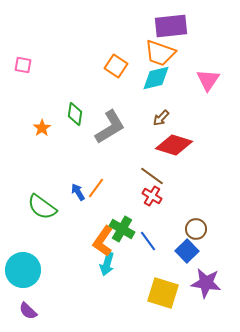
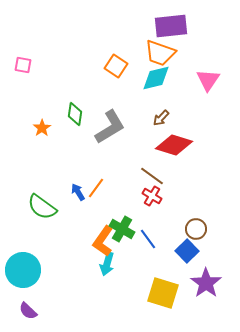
blue line: moved 2 px up
purple star: rotated 28 degrees clockwise
